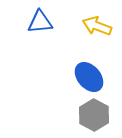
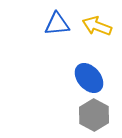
blue triangle: moved 17 px right, 2 px down
blue ellipse: moved 1 px down
